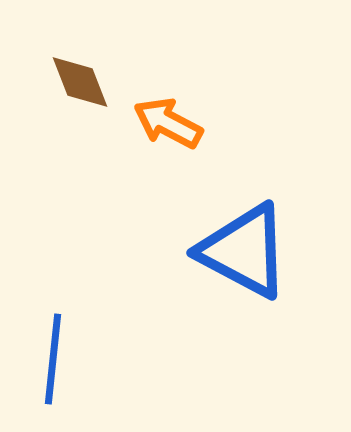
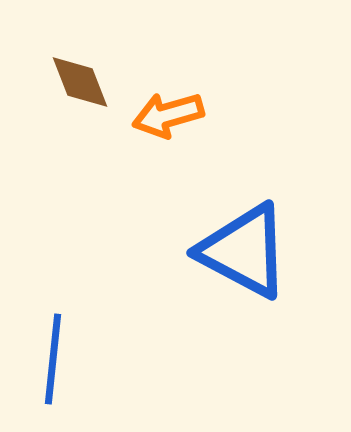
orange arrow: moved 8 px up; rotated 44 degrees counterclockwise
